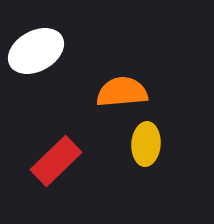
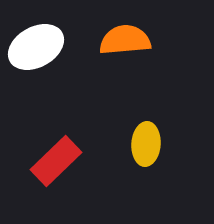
white ellipse: moved 4 px up
orange semicircle: moved 3 px right, 52 px up
